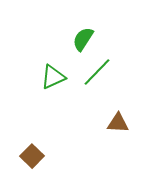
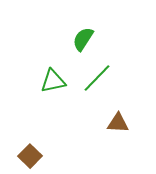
green line: moved 6 px down
green triangle: moved 4 px down; rotated 12 degrees clockwise
brown square: moved 2 px left
